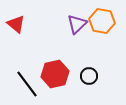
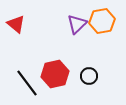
orange hexagon: rotated 20 degrees counterclockwise
black line: moved 1 px up
